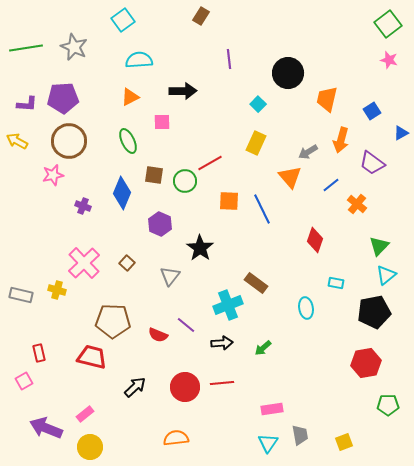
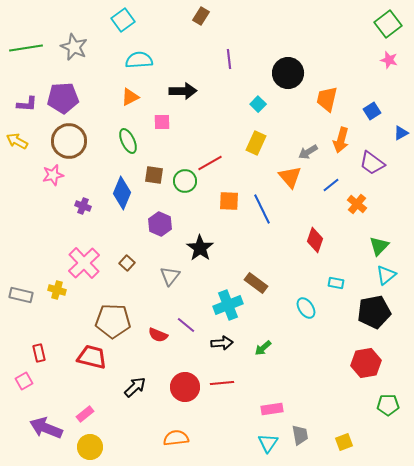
cyan ellipse at (306, 308): rotated 25 degrees counterclockwise
